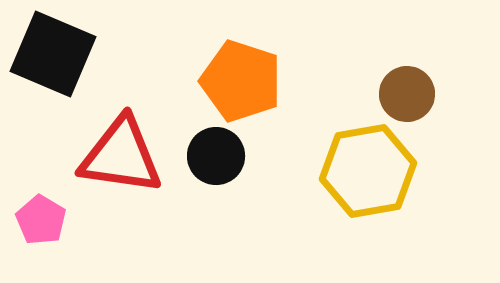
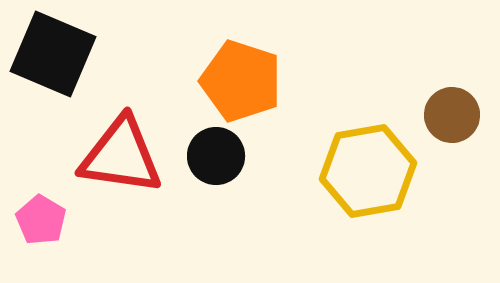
brown circle: moved 45 px right, 21 px down
